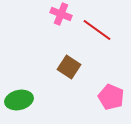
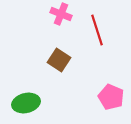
red line: rotated 36 degrees clockwise
brown square: moved 10 px left, 7 px up
green ellipse: moved 7 px right, 3 px down
